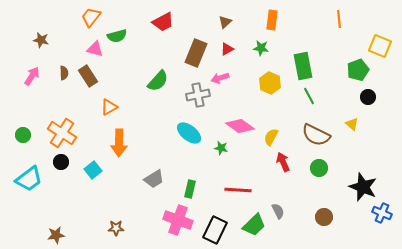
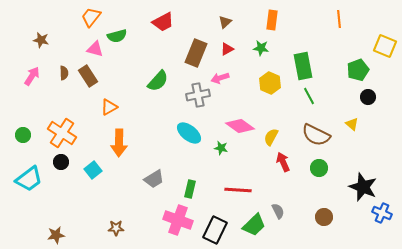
yellow square at (380, 46): moved 5 px right
